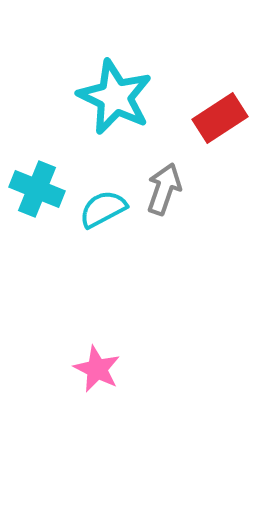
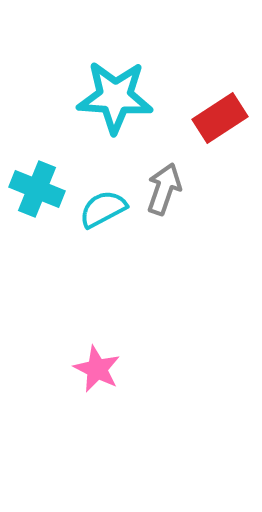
cyan star: rotated 22 degrees counterclockwise
